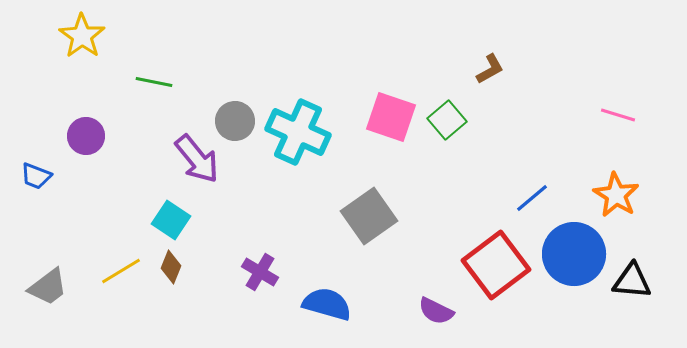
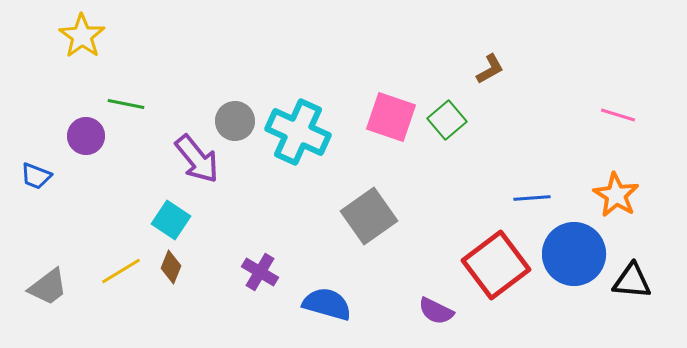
green line: moved 28 px left, 22 px down
blue line: rotated 36 degrees clockwise
